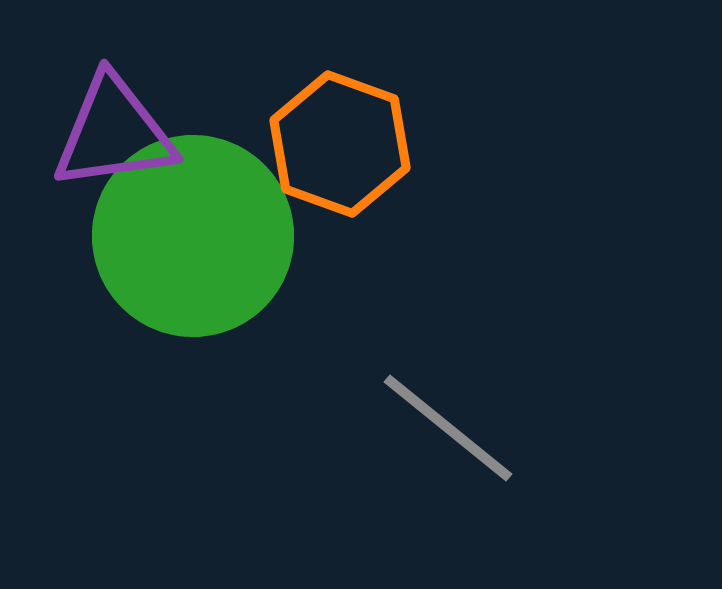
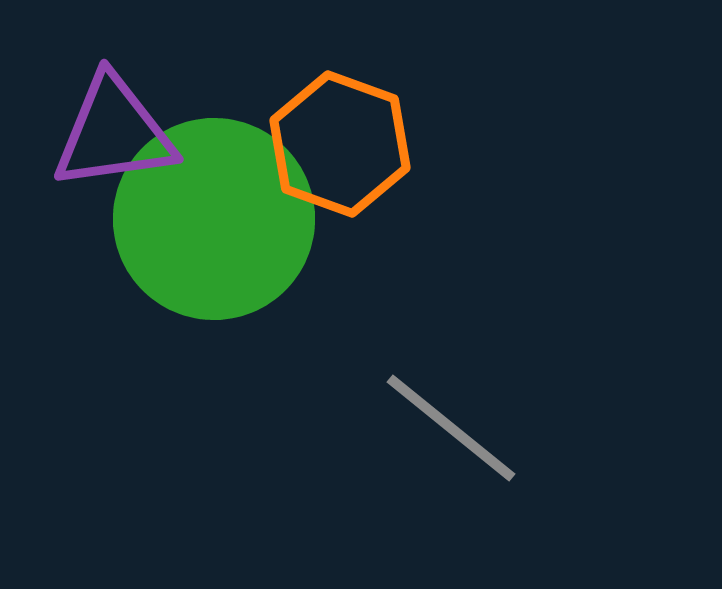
green circle: moved 21 px right, 17 px up
gray line: moved 3 px right
